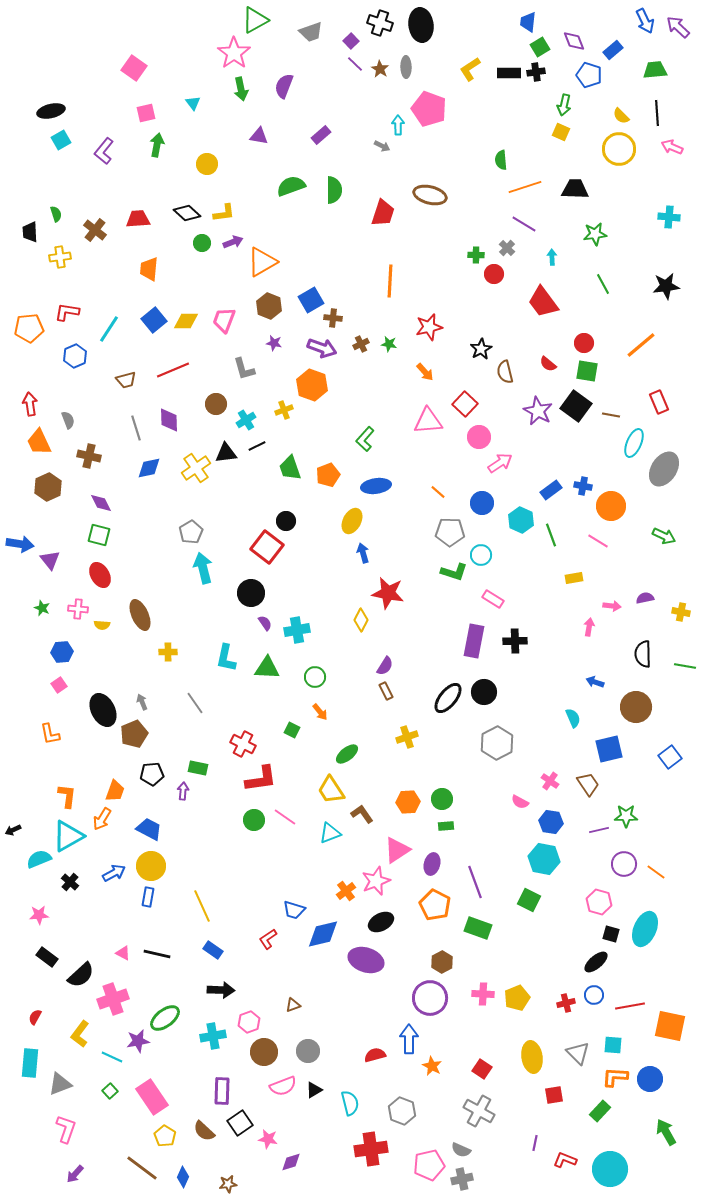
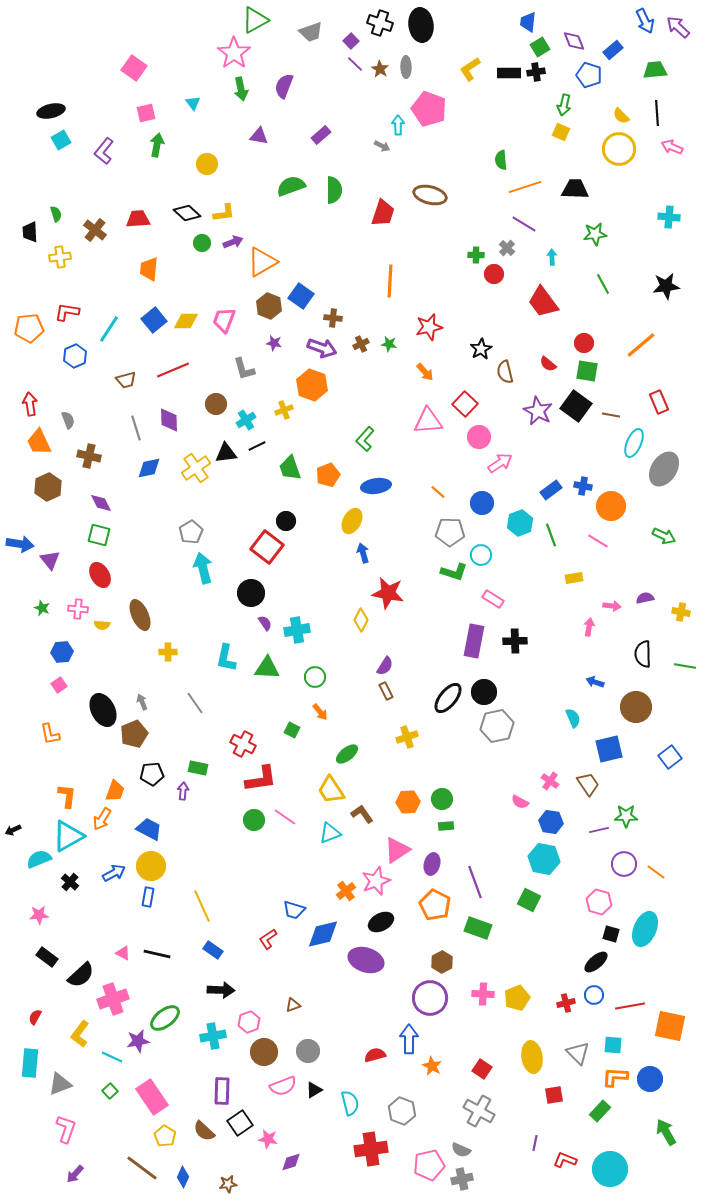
blue square at (311, 300): moved 10 px left, 4 px up; rotated 25 degrees counterclockwise
cyan hexagon at (521, 520): moved 1 px left, 3 px down; rotated 15 degrees clockwise
gray hexagon at (497, 743): moved 17 px up; rotated 16 degrees clockwise
